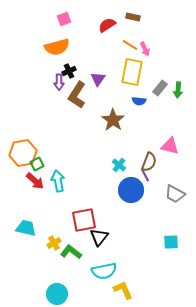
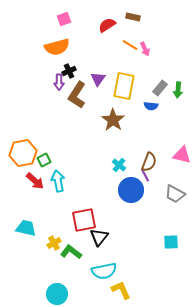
yellow rectangle: moved 8 px left, 14 px down
blue semicircle: moved 12 px right, 5 px down
pink triangle: moved 12 px right, 9 px down
green square: moved 7 px right, 4 px up
yellow L-shape: moved 2 px left
